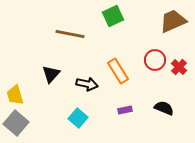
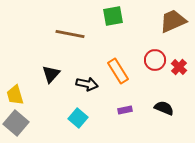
green square: rotated 15 degrees clockwise
